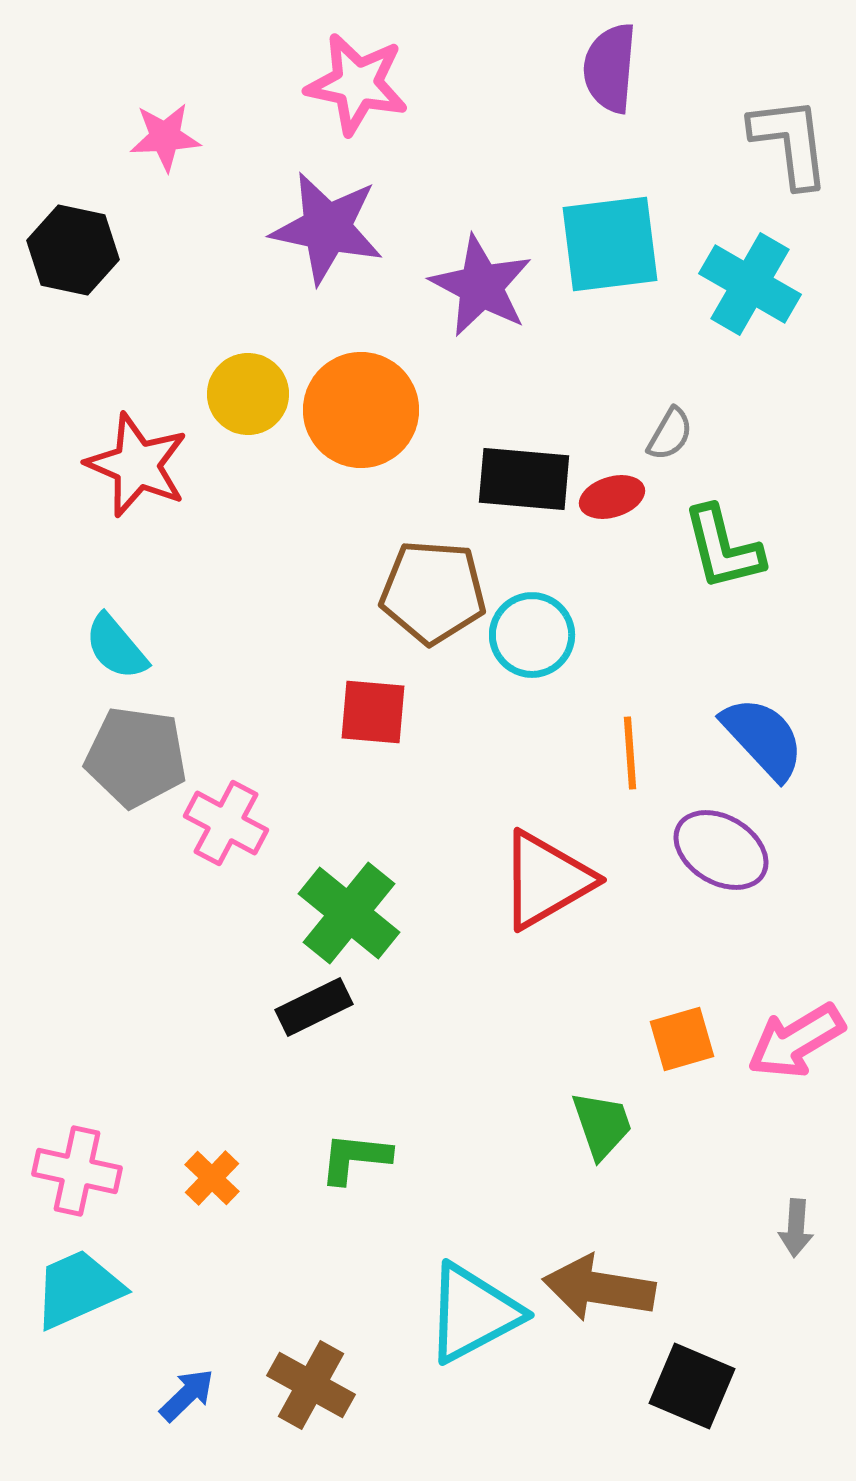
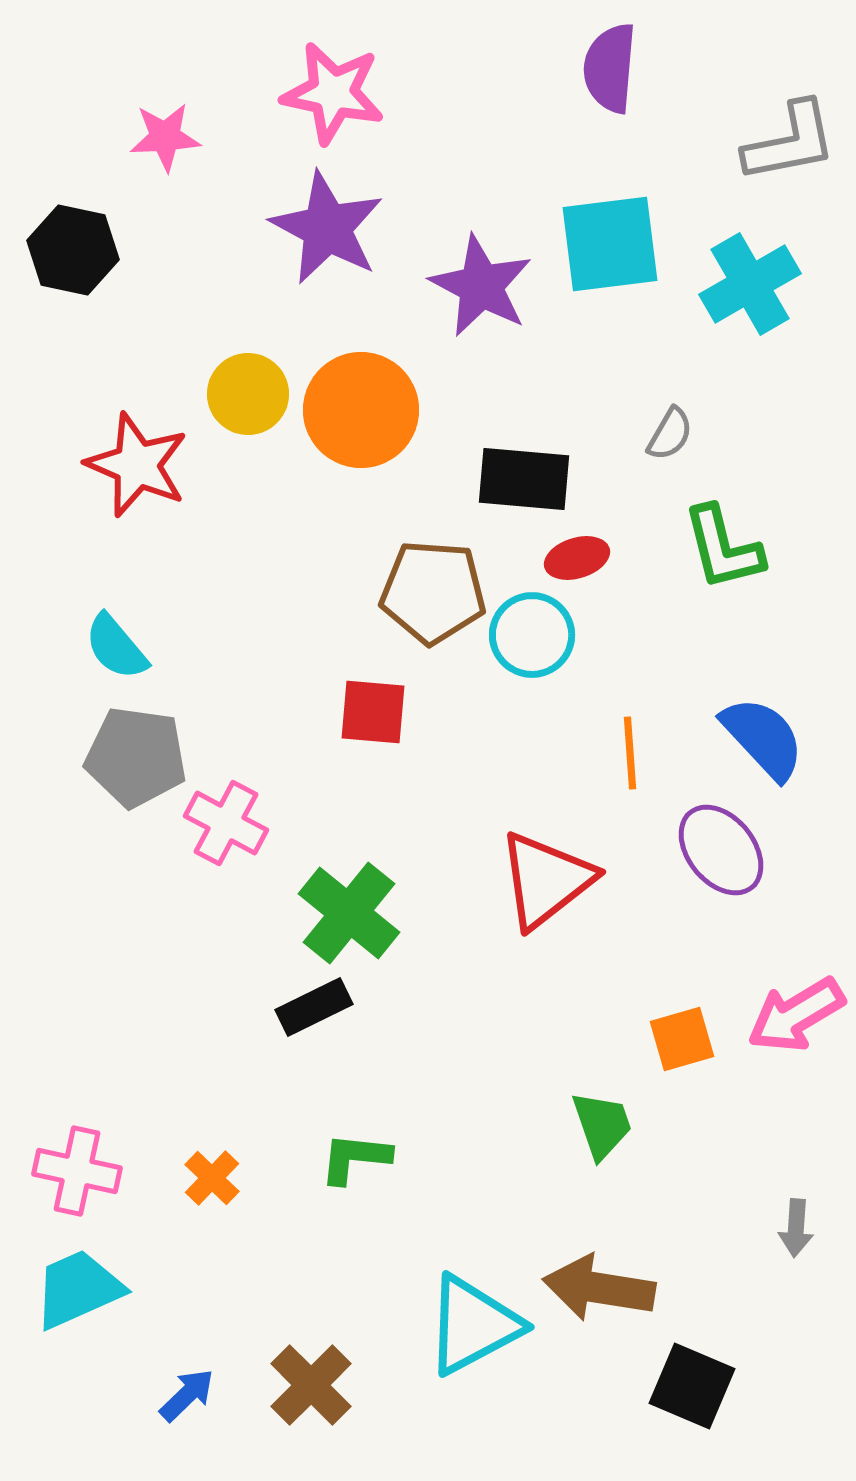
pink star at (357, 84): moved 24 px left, 9 px down
gray L-shape at (790, 142): rotated 86 degrees clockwise
purple star at (327, 228): rotated 16 degrees clockwise
cyan cross at (750, 284): rotated 30 degrees clockwise
red ellipse at (612, 497): moved 35 px left, 61 px down
purple ellipse at (721, 850): rotated 20 degrees clockwise
red triangle at (546, 880): rotated 8 degrees counterclockwise
pink arrow at (796, 1041): moved 26 px up
cyan triangle at (473, 1313): moved 12 px down
brown cross at (311, 1385): rotated 16 degrees clockwise
